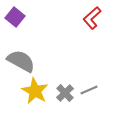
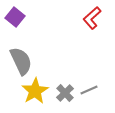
gray semicircle: rotated 36 degrees clockwise
yellow star: rotated 12 degrees clockwise
